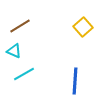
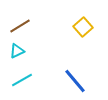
cyan triangle: moved 3 px right; rotated 49 degrees counterclockwise
cyan line: moved 2 px left, 6 px down
blue line: rotated 44 degrees counterclockwise
